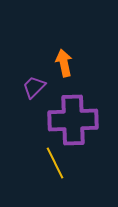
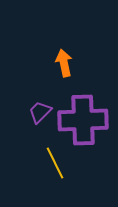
purple trapezoid: moved 6 px right, 25 px down
purple cross: moved 10 px right
